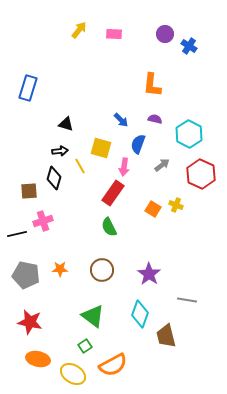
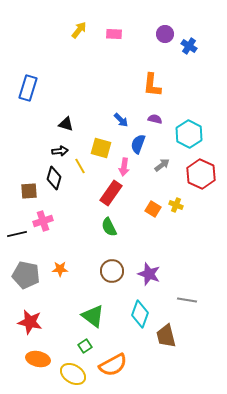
red rectangle: moved 2 px left
brown circle: moved 10 px right, 1 px down
purple star: rotated 15 degrees counterclockwise
